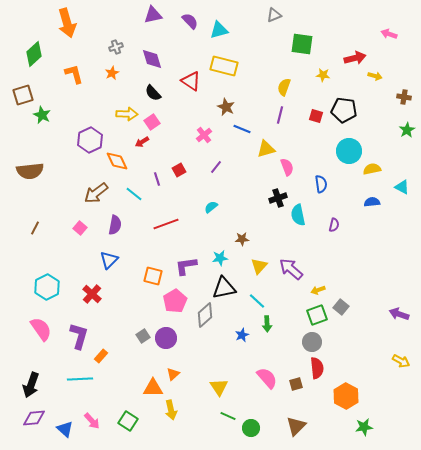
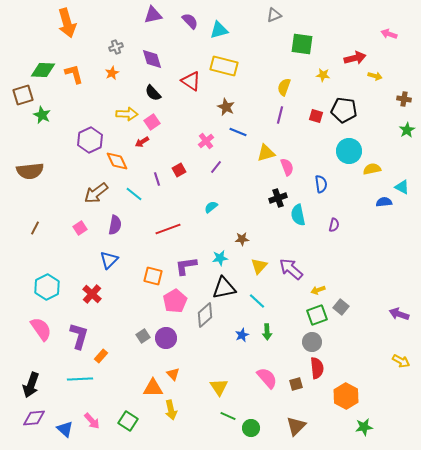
green diamond at (34, 54): moved 9 px right, 16 px down; rotated 45 degrees clockwise
brown cross at (404, 97): moved 2 px down
blue line at (242, 129): moved 4 px left, 3 px down
pink cross at (204, 135): moved 2 px right, 6 px down
yellow triangle at (266, 149): moved 4 px down
blue semicircle at (372, 202): moved 12 px right
red line at (166, 224): moved 2 px right, 5 px down
pink square at (80, 228): rotated 16 degrees clockwise
green arrow at (267, 324): moved 8 px down
orange triangle at (173, 374): rotated 32 degrees counterclockwise
